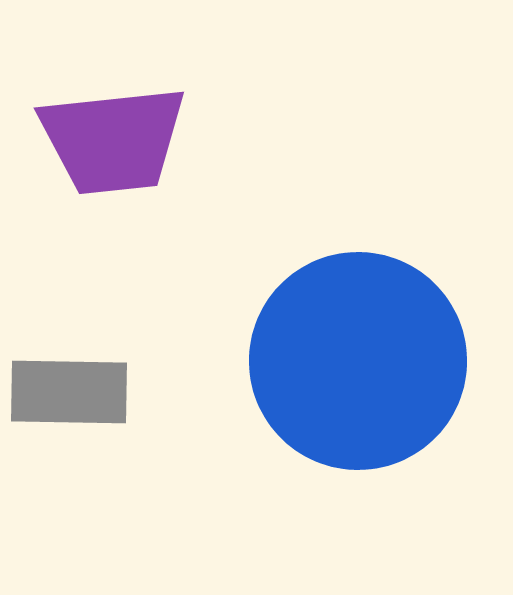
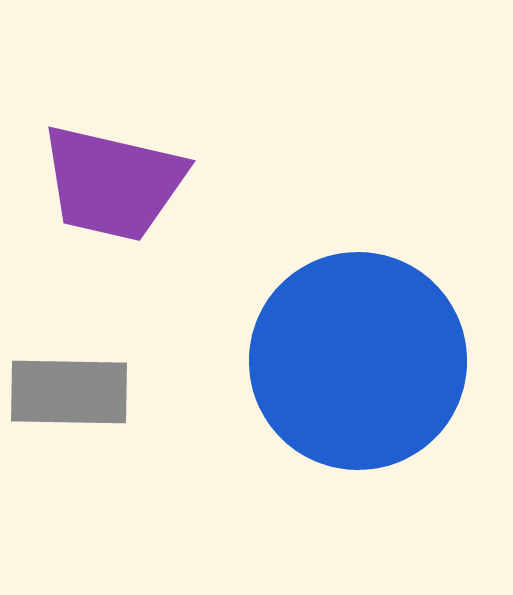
purple trapezoid: moved 43 px down; rotated 19 degrees clockwise
